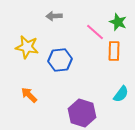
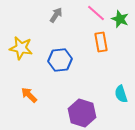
gray arrow: moved 2 px right, 1 px up; rotated 126 degrees clockwise
green star: moved 2 px right, 3 px up
pink line: moved 1 px right, 19 px up
yellow star: moved 6 px left, 1 px down
orange rectangle: moved 13 px left, 9 px up; rotated 12 degrees counterclockwise
cyan semicircle: rotated 126 degrees clockwise
